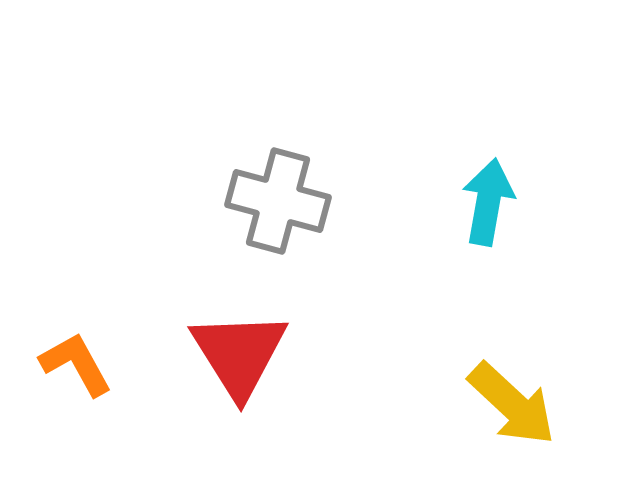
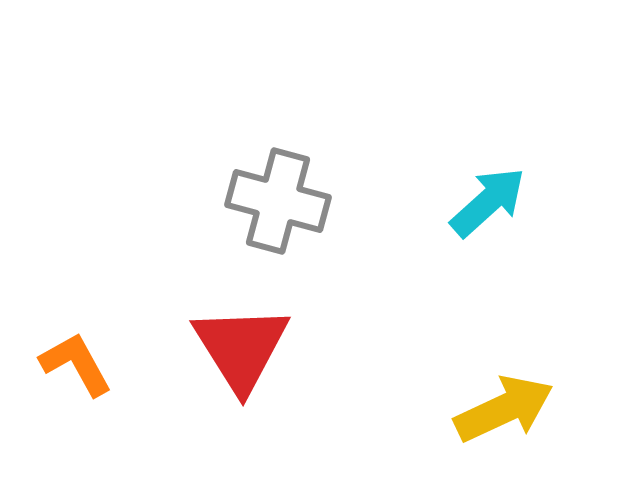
cyan arrow: rotated 38 degrees clockwise
red triangle: moved 2 px right, 6 px up
yellow arrow: moved 8 px left, 5 px down; rotated 68 degrees counterclockwise
